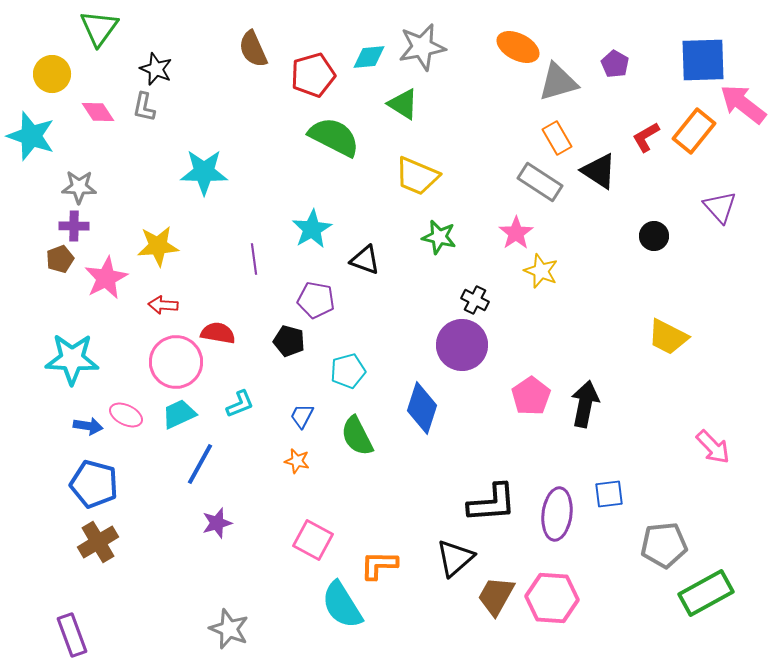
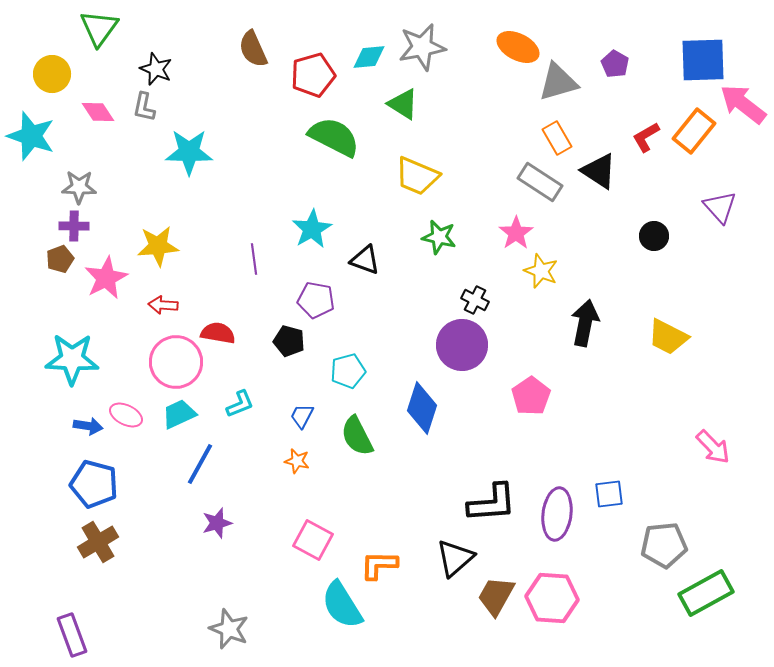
cyan star at (204, 172): moved 15 px left, 20 px up
black arrow at (585, 404): moved 81 px up
